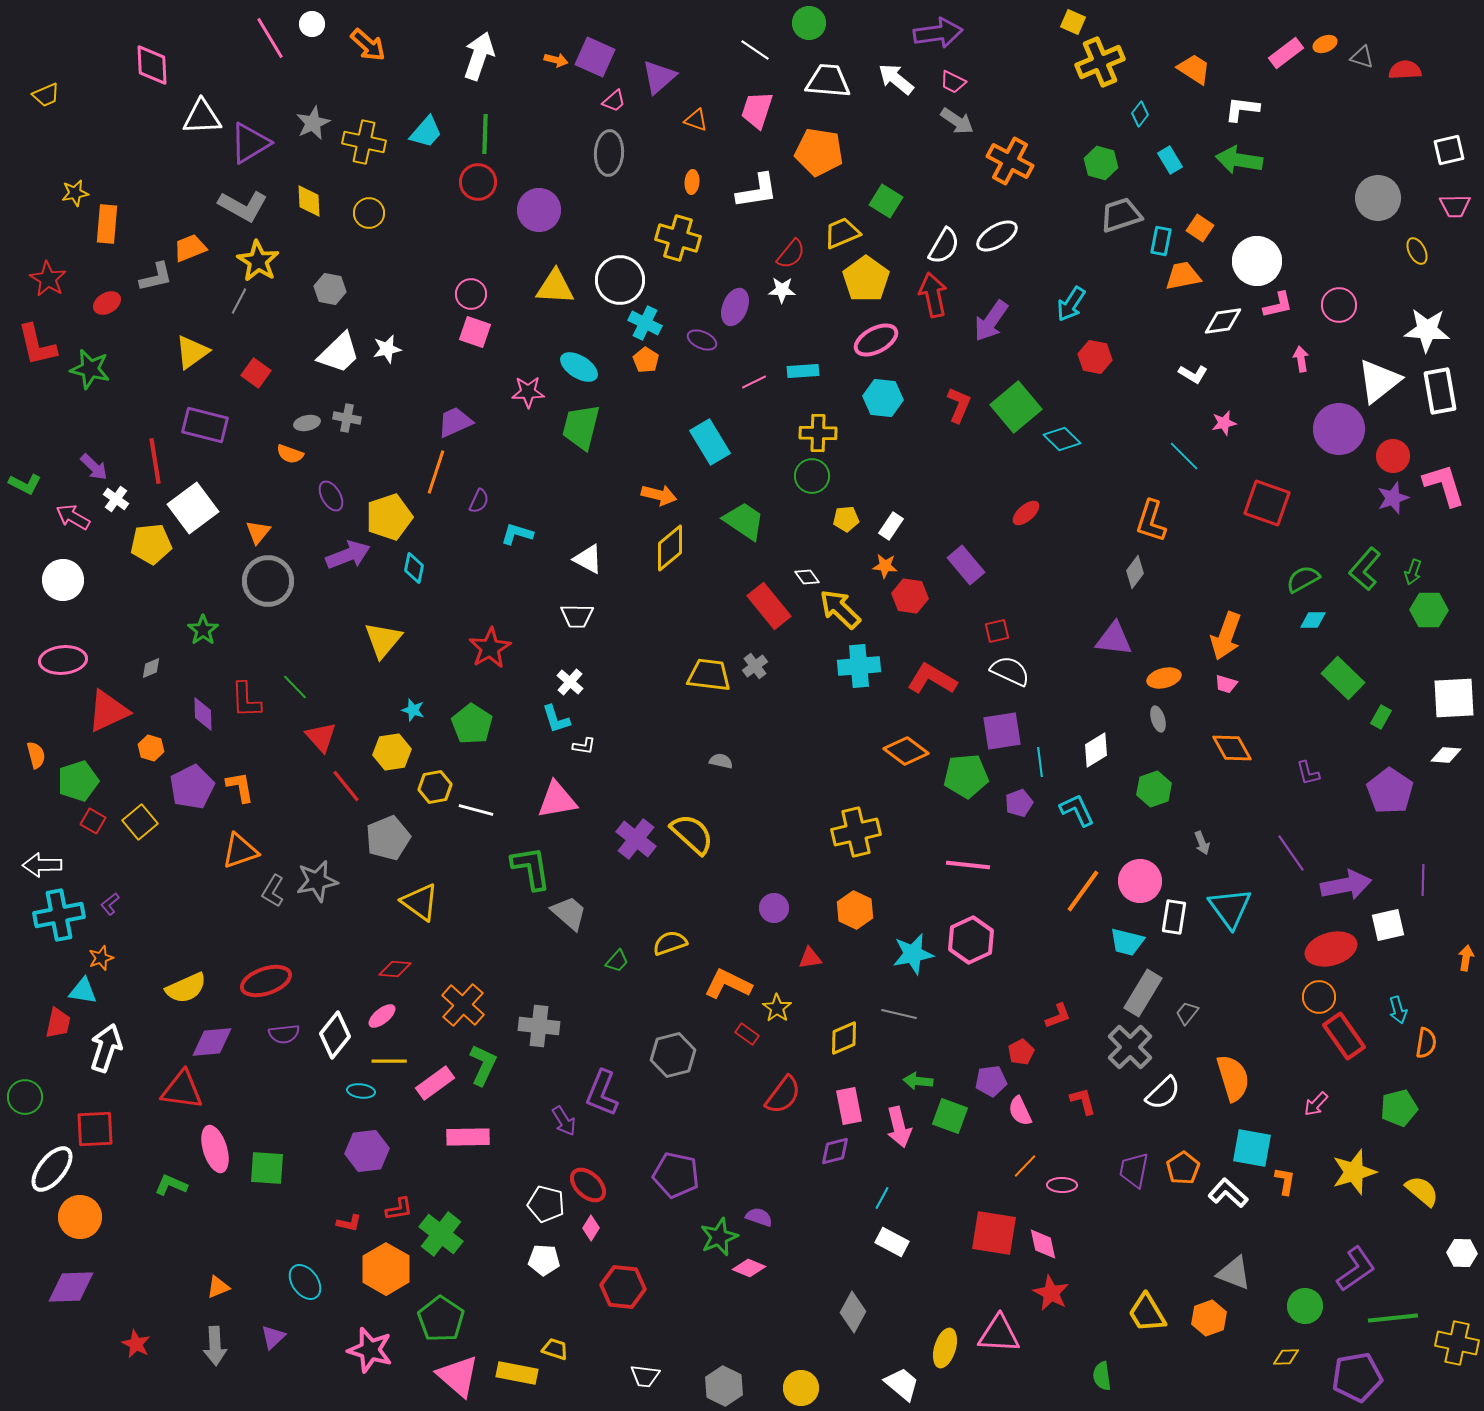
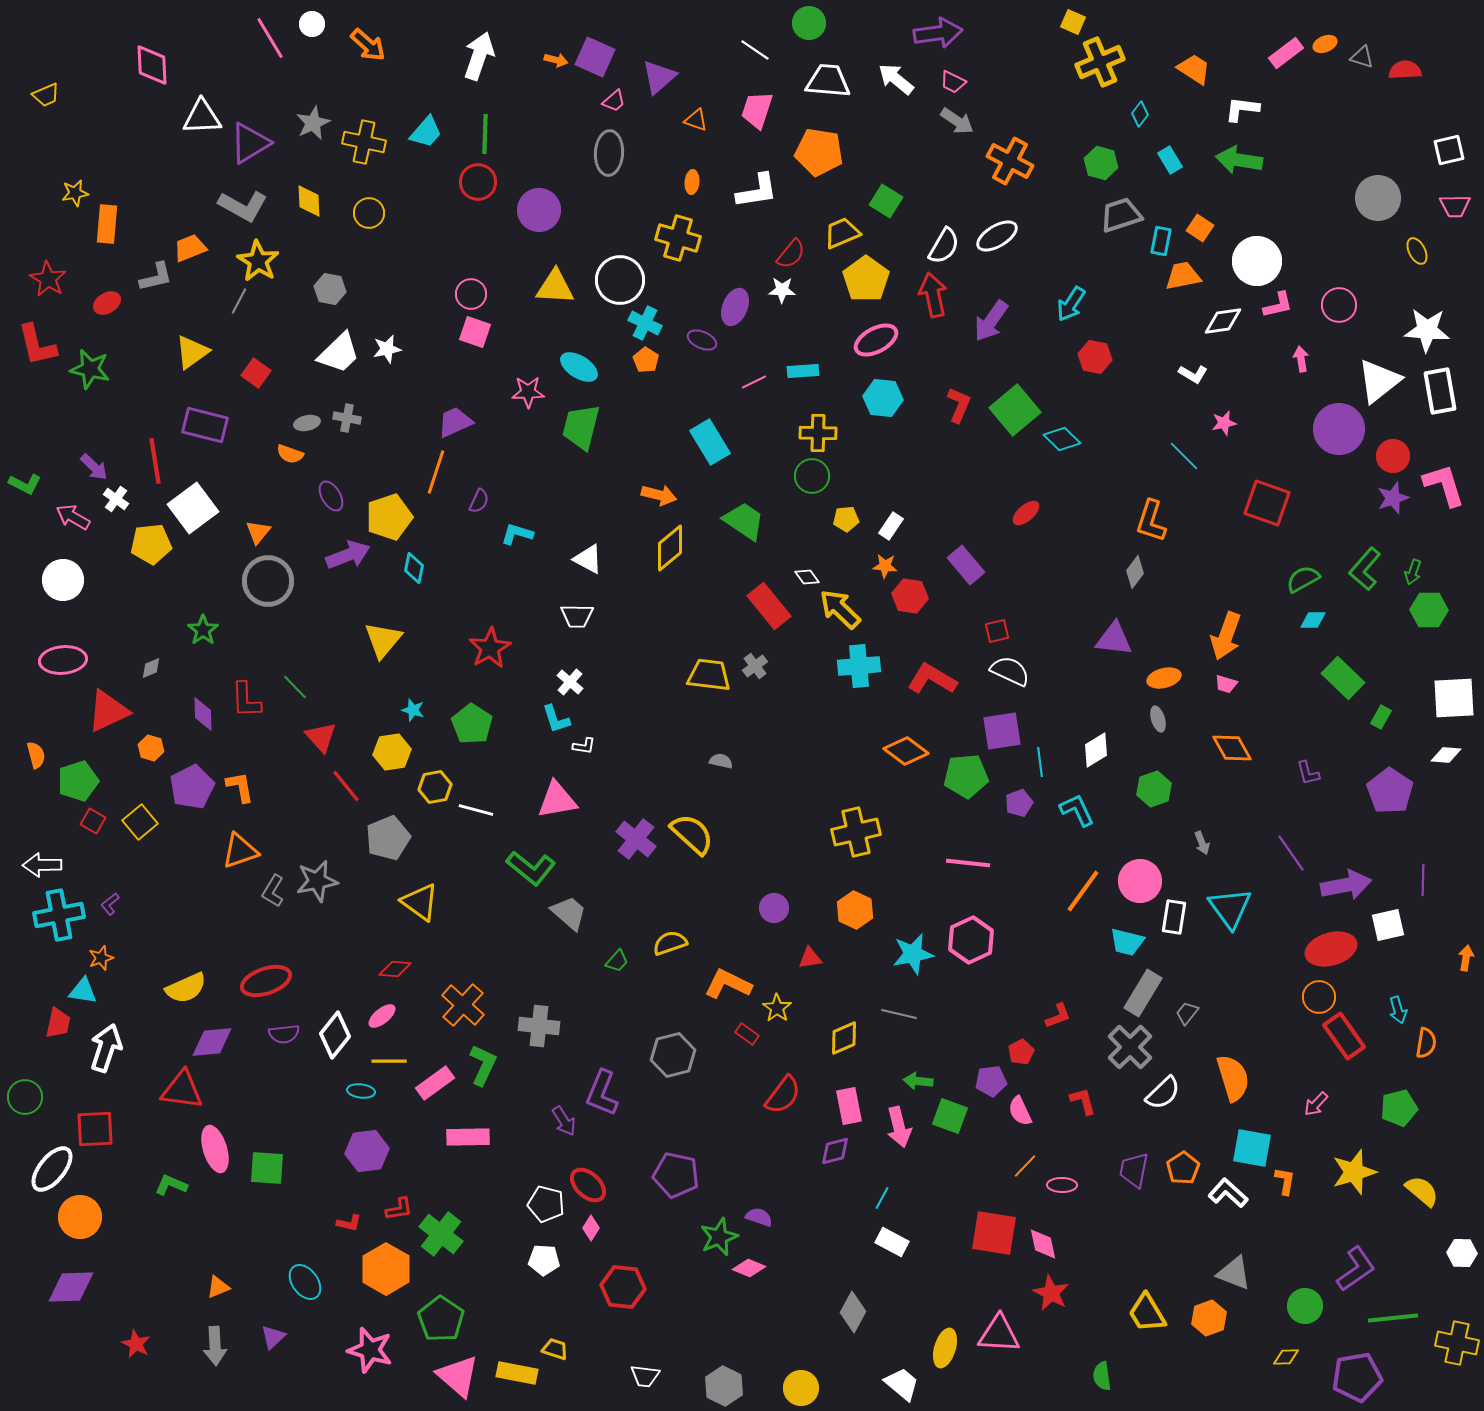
green square at (1016, 407): moved 1 px left, 3 px down
pink line at (968, 865): moved 2 px up
green L-shape at (531, 868): rotated 138 degrees clockwise
